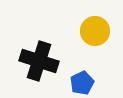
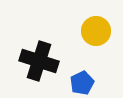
yellow circle: moved 1 px right
